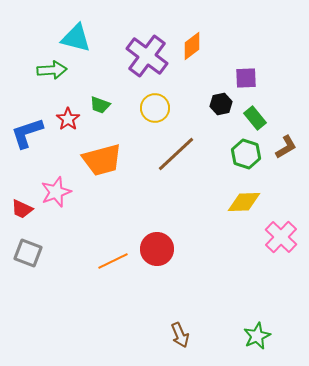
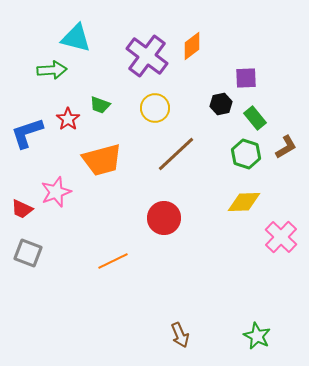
red circle: moved 7 px right, 31 px up
green star: rotated 20 degrees counterclockwise
